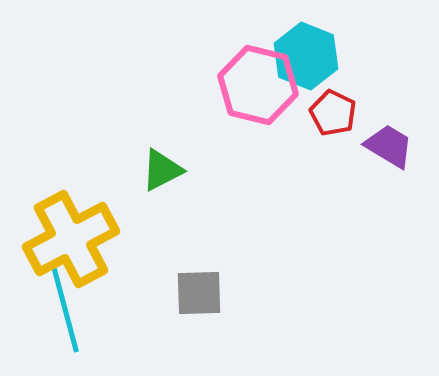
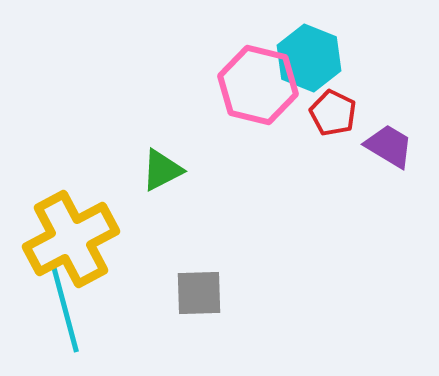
cyan hexagon: moved 3 px right, 2 px down
